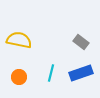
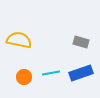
gray rectangle: rotated 21 degrees counterclockwise
cyan line: rotated 66 degrees clockwise
orange circle: moved 5 px right
